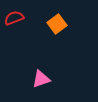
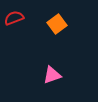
pink triangle: moved 11 px right, 4 px up
